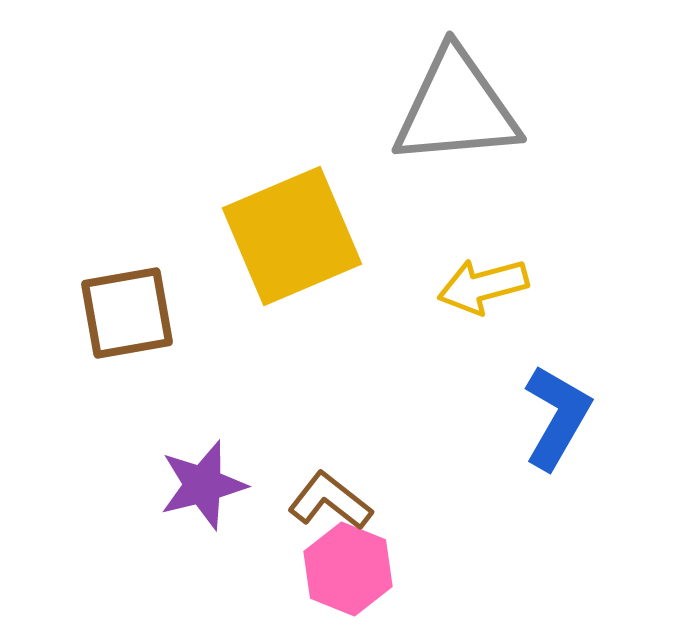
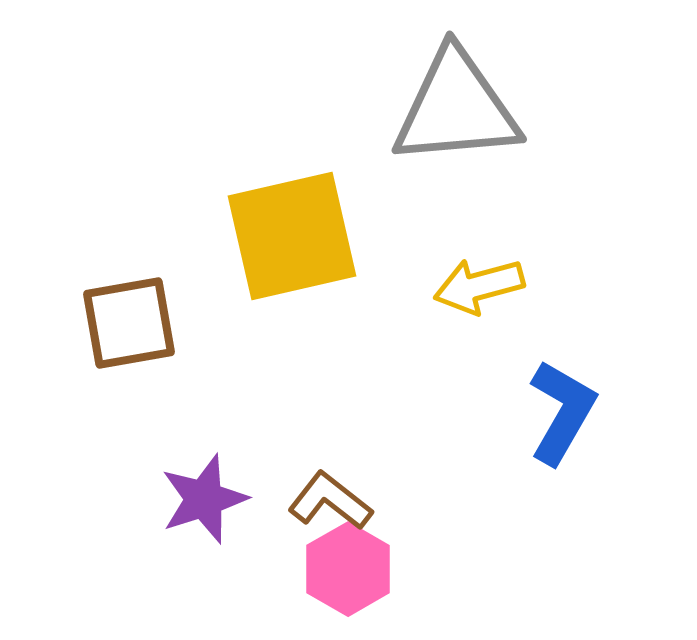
yellow square: rotated 10 degrees clockwise
yellow arrow: moved 4 px left
brown square: moved 2 px right, 10 px down
blue L-shape: moved 5 px right, 5 px up
purple star: moved 1 px right, 14 px down; rotated 4 degrees counterclockwise
pink hexagon: rotated 8 degrees clockwise
